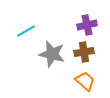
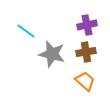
cyan line: rotated 66 degrees clockwise
brown cross: moved 2 px right
